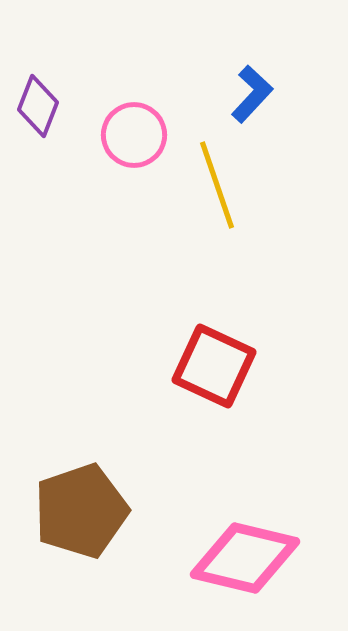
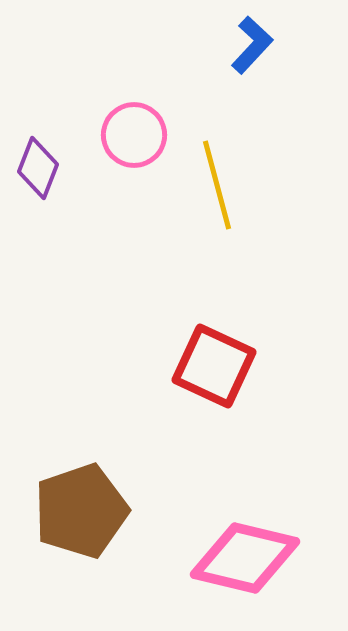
blue L-shape: moved 49 px up
purple diamond: moved 62 px down
yellow line: rotated 4 degrees clockwise
